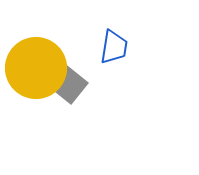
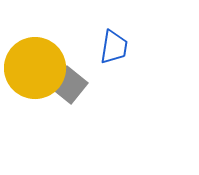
yellow circle: moved 1 px left
